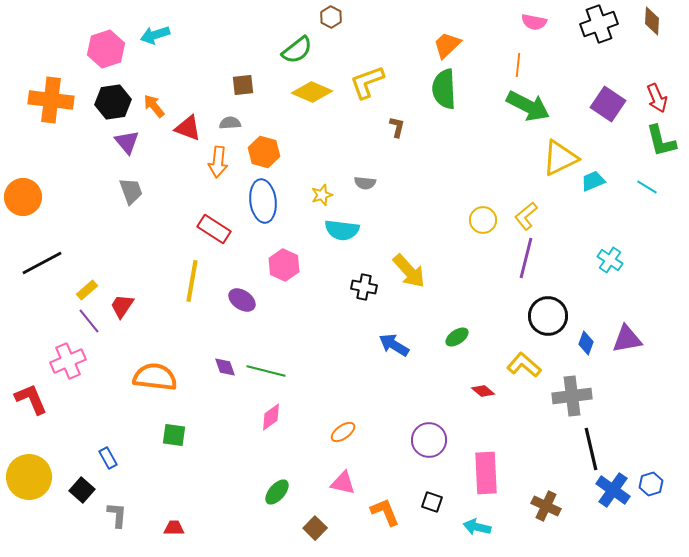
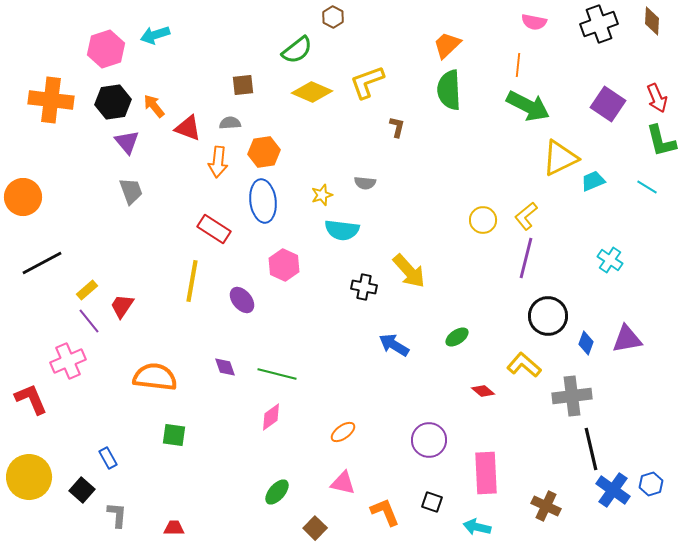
brown hexagon at (331, 17): moved 2 px right
green semicircle at (444, 89): moved 5 px right, 1 px down
orange hexagon at (264, 152): rotated 24 degrees counterclockwise
purple ellipse at (242, 300): rotated 16 degrees clockwise
green line at (266, 371): moved 11 px right, 3 px down
